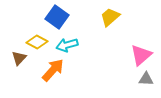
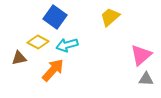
blue square: moved 2 px left
yellow diamond: moved 1 px right
brown triangle: rotated 35 degrees clockwise
